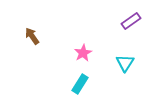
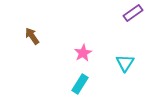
purple rectangle: moved 2 px right, 8 px up
